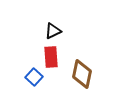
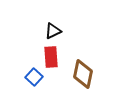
brown diamond: moved 1 px right
